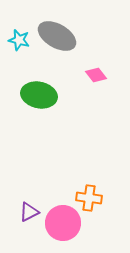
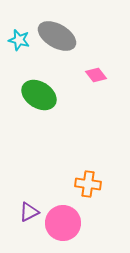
green ellipse: rotated 20 degrees clockwise
orange cross: moved 1 px left, 14 px up
